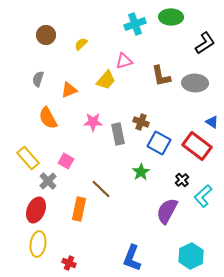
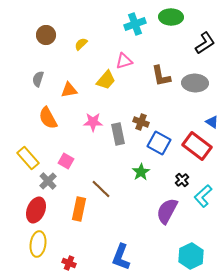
orange triangle: rotated 12 degrees clockwise
blue L-shape: moved 11 px left, 1 px up
